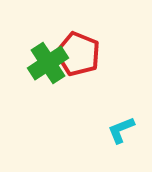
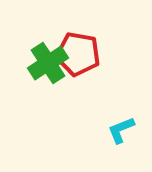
red pentagon: rotated 12 degrees counterclockwise
